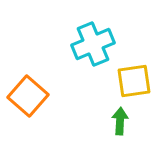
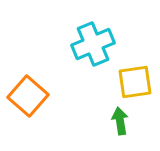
yellow square: moved 1 px right, 1 px down
green arrow: rotated 12 degrees counterclockwise
